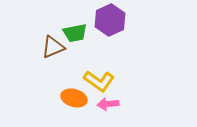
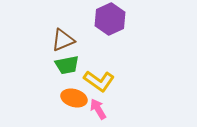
purple hexagon: moved 1 px up
green trapezoid: moved 8 px left, 32 px down
brown triangle: moved 10 px right, 7 px up
pink arrow: moved 10 px left, 5 px down; rotated 65 degrees clockwise
